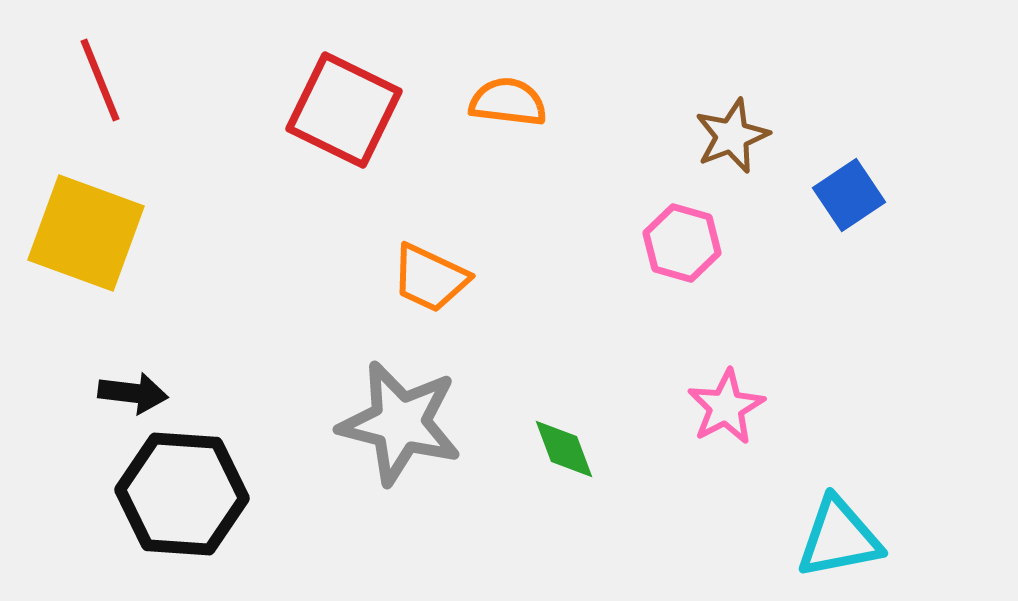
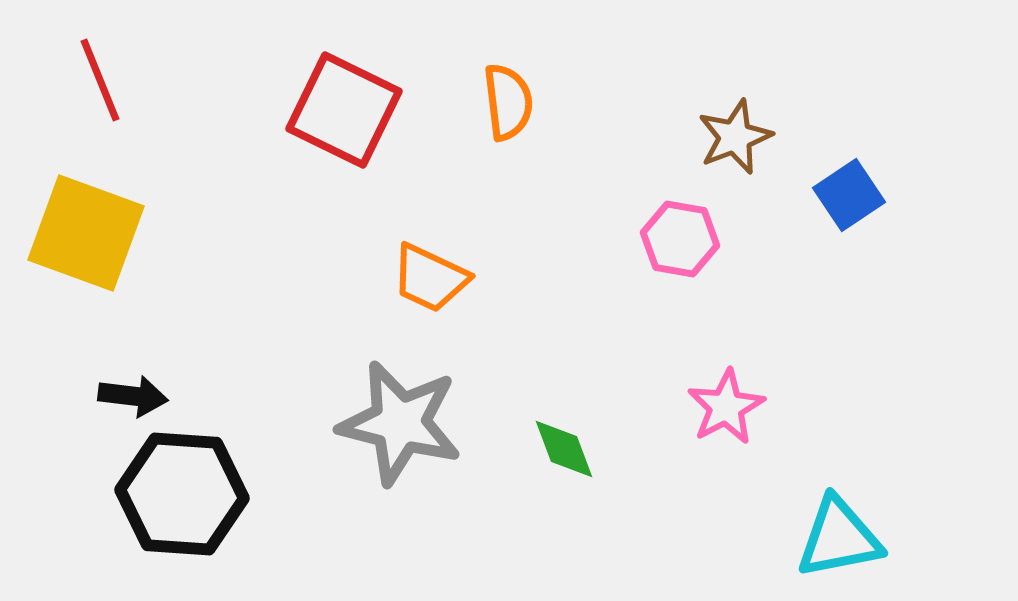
orange semicircle: rotated 76 degrees clockwise
brown star: moved 3 px right, 1 px down
pink hexagon: moved 2 px left, 4 px up; rotated 6 degrees counterclockwise
black arrow: moved 3 px down
